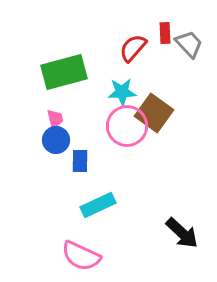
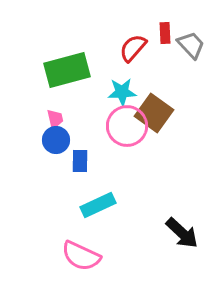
gray trapezoid: moved 2 px right, 1 px down
green rectangle: moved 3 px right, 2 px up
